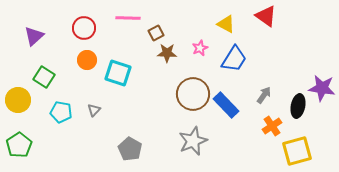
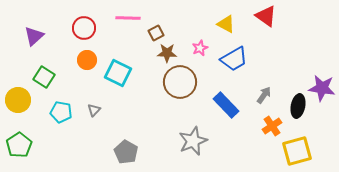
blue trapezoid: rotated 28 degrees clockwise
cyan square: rotated 8 degrees clockwise
brown circle: moved 13 px left, 12 px up
gray pentagon: moved 4 px left, 3 px down
